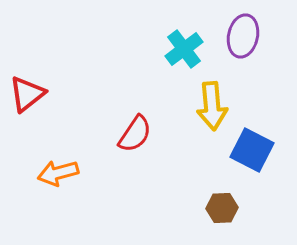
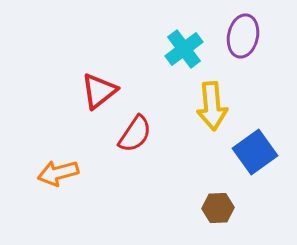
red triangle: moved 72 px right, 3 px up
blue square: moved 3 px right, 2 px down; rotated 27 degrees clockwise
brown hexagon: moved 4 px left
